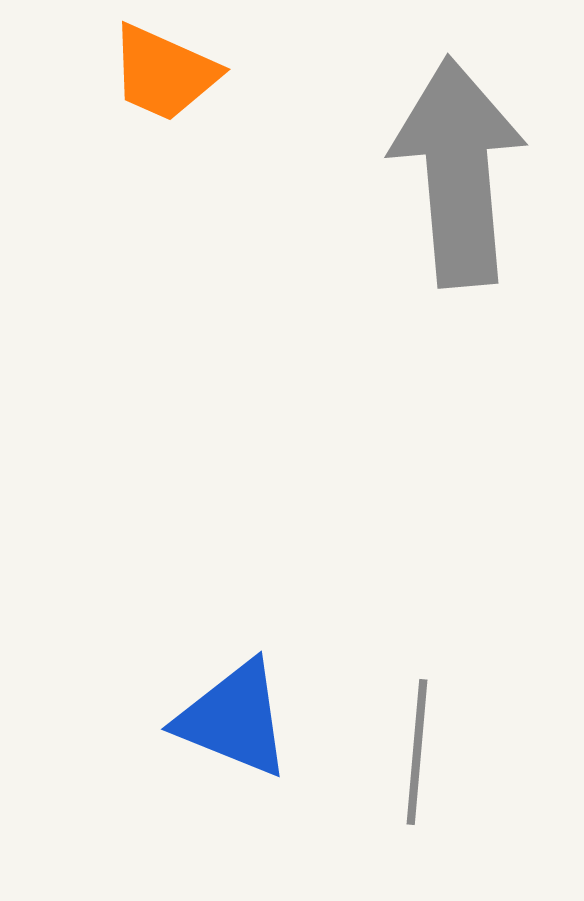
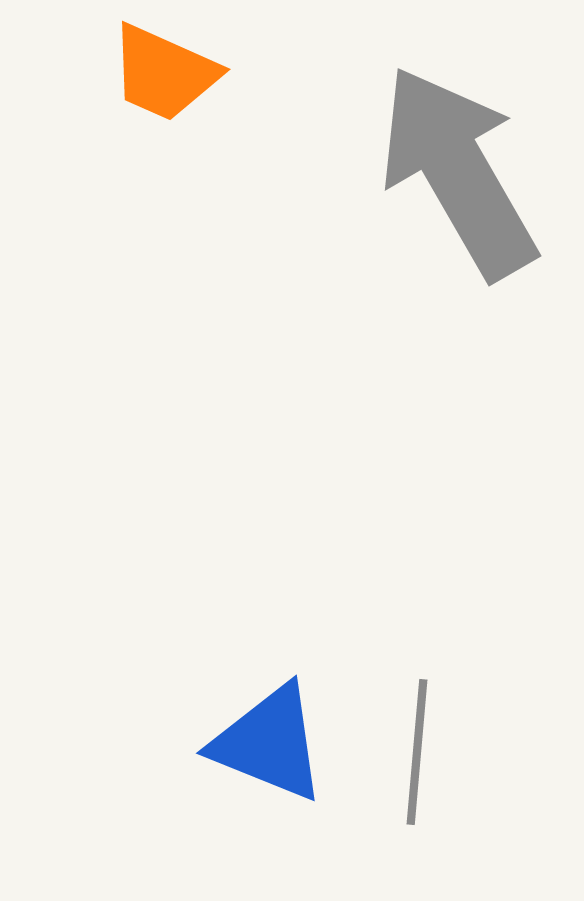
gray arrow: rotated 25 degrees counterclockwise
blue triangle: moved 35 px right, 24 px down
